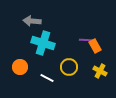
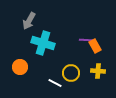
gray arrow: moved 3 px left; rotated 66 degrees counterclockwise
yellow circle: moved 2 px right, 6 px down
yellow cross: moved 2 px left; rotated 24 degrees counterclockwise
white line: moved 8 px right, 5 px down
